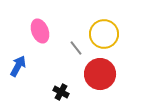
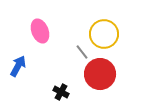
gray line: moved 6 px right, 4 px down
